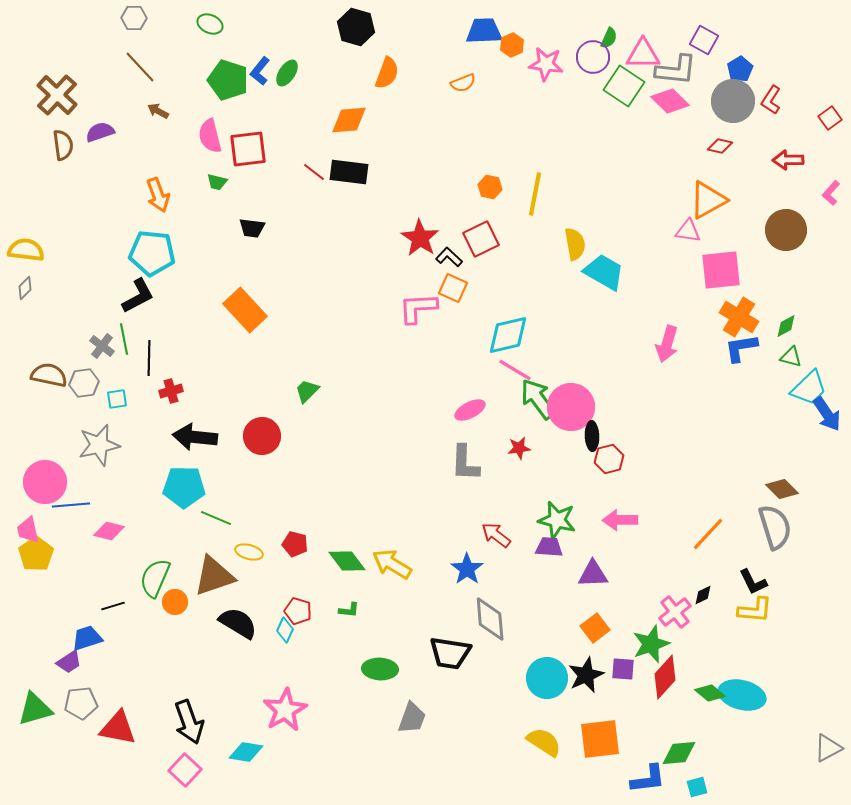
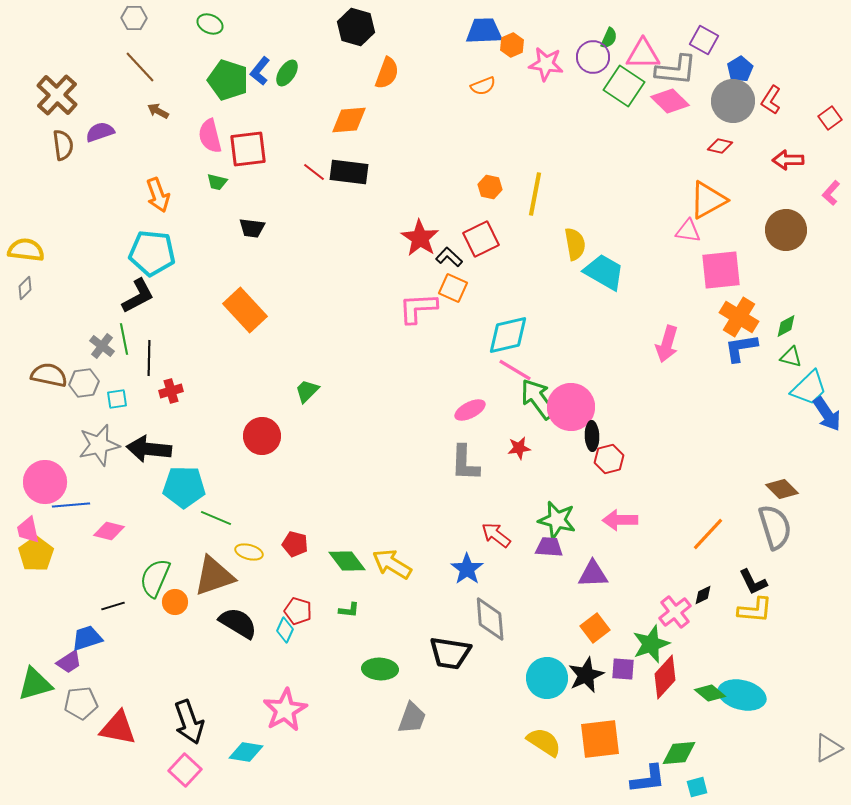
orange semicircle at (463, 83): moved 20 px right, 3 px down
black arrow at (195, 437): moved 46 px left, 12 px down
green triangle at (35, 709): moved 25 px up
